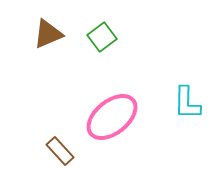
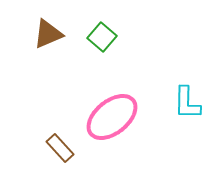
green square: rotated 12 degrees counterclockwise
brown rectangle: moved 3 px up
